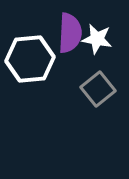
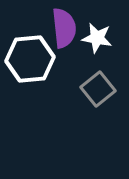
purple semicircle: moved 6 px left, 5 px up; rotated 9 degrees counterclockwise
white star: moved 1 px up
